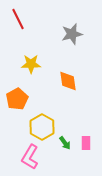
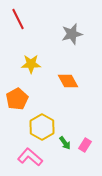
orange diamond: rotated 20 degrees counterclockwise
pink rectangle: moved 1 px left, 2 px down; rotated 32 degrees clockwise
pink L-shape: rotated 100 degrees clockwise
